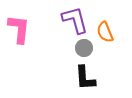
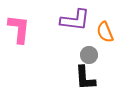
purple L-shape: rotated 112 degrees clockwise
gray circle: moved 5 px right, 7 px down
